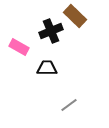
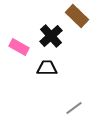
brown rectangle: moved 2 px right
black cross: moved 5 px down; rotated 20 degrees counterclockwise
gray line: moved 5 px right, 3 px down
